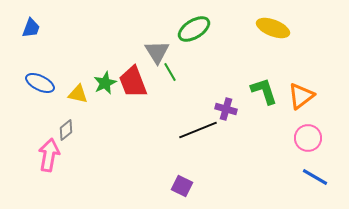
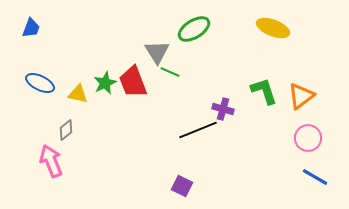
green line: rotated 36 degrees counterclockwise
purple cross: moved 3 px left
pink arrow: moved 2 px right, 6 px down; rotated 32 degrees counterclockwise
